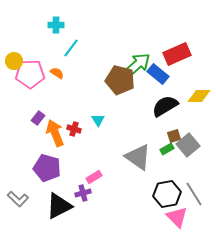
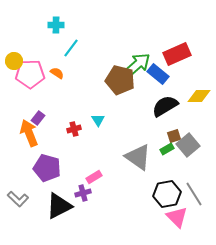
red cross: rotated 32 degrees counterclockwise
orange arrow: moved 26 px left
